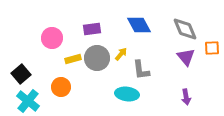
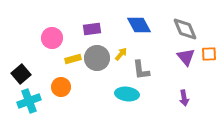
orange square: moved 3 px left, 6 px down
purple arrow: moved 2 px left, 1 px down
cyan cross: moved 1 px right; rotated 30 degrees clockwise
